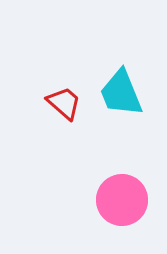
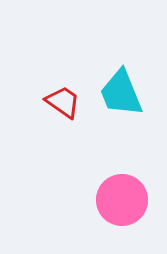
red trapezoid: moved 1 px left, 1 px up; rotated 6 degrees counterclockwise
